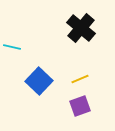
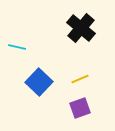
cyan line: moved 5 px right
blue square: moved 1 px down
purple square: moved 2 px down
